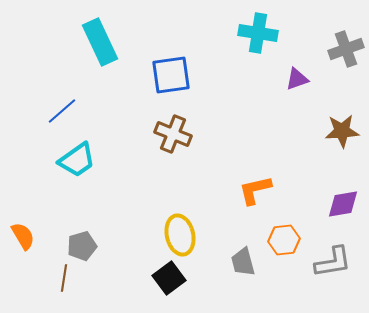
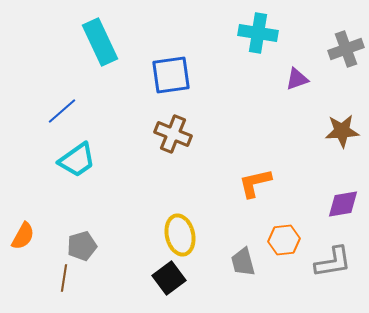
orange L-shape: moved 7 px up
orange semicircle: rotated 60 degrees clockwise
